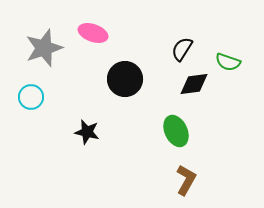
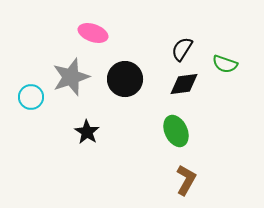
gray star: moved 27 px right, 29 px down
green semicircle: moved 3 px left, 2 px down
black diamond: moved 10 px left
black star: rotated 20 degrees clockwise
